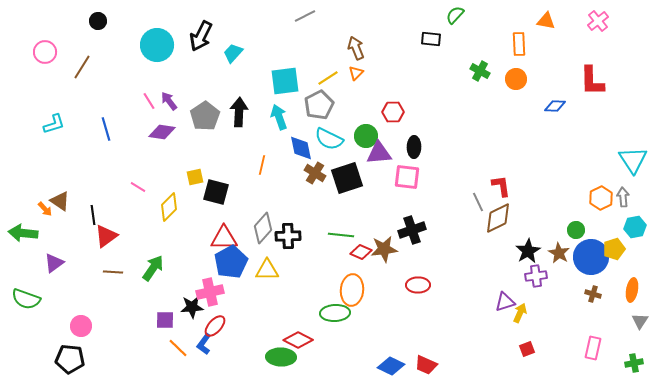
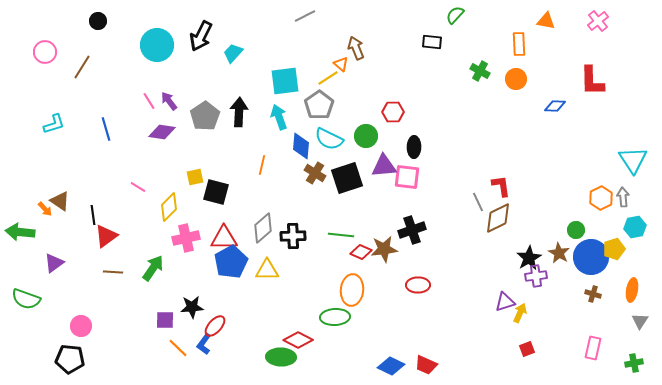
black rectangle at (431, 39): moved 1 px right, 3 px down
orange triangle at (356, 73): moved 15 px left, 9 px up; rotated 35 degrees counterclockwise
gray pentagon at (319, 105): rotated 8 degrees counterclockwise
blue diamond at (301, 148): moved 2 px up; rotated 16 degrees clockwise
purple triangle at (379, 153): moved 5 px right, 13 px down
gray diamond at (263, 228): rotated 8 degrees clockwise
green arrow at (23, 233): moved 3 px left, 1 px up
black cross at (288, 236): moved 5 px right
black star at (528, 251): moved 1 px right, 7 px down
pink cross at (210, 292): moved 24 px left, 54 px up
green ellipse at (335, 313): moved 4 px down
